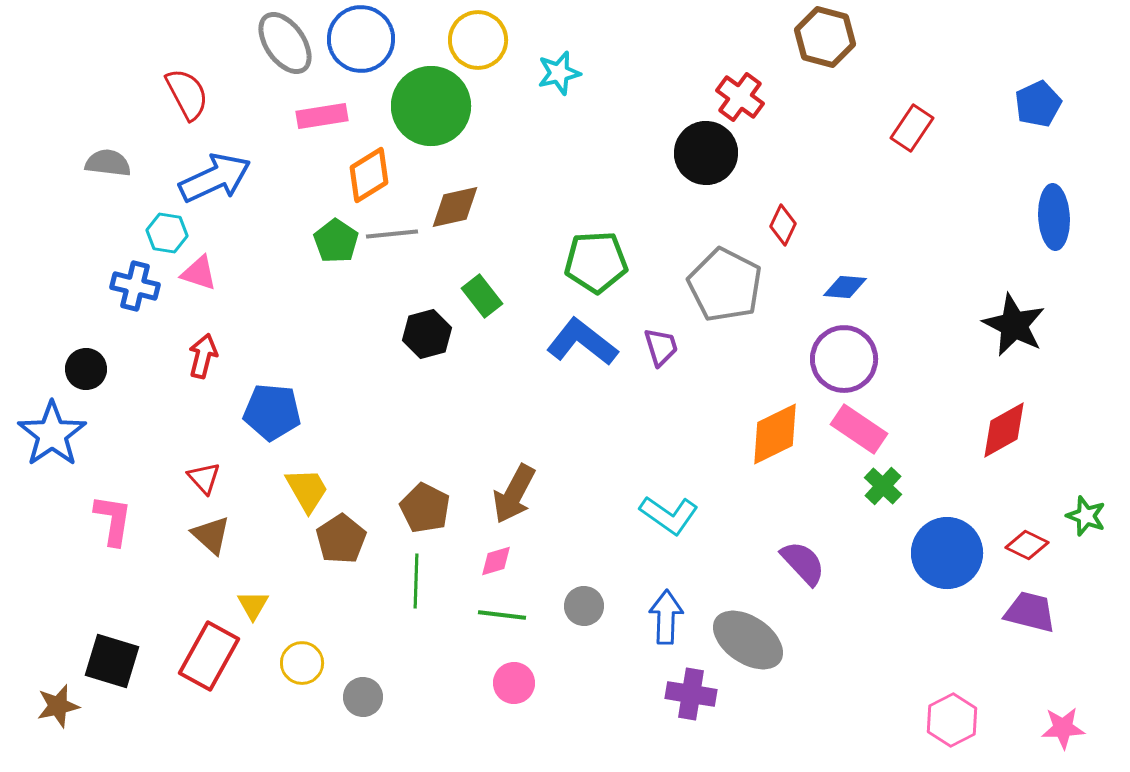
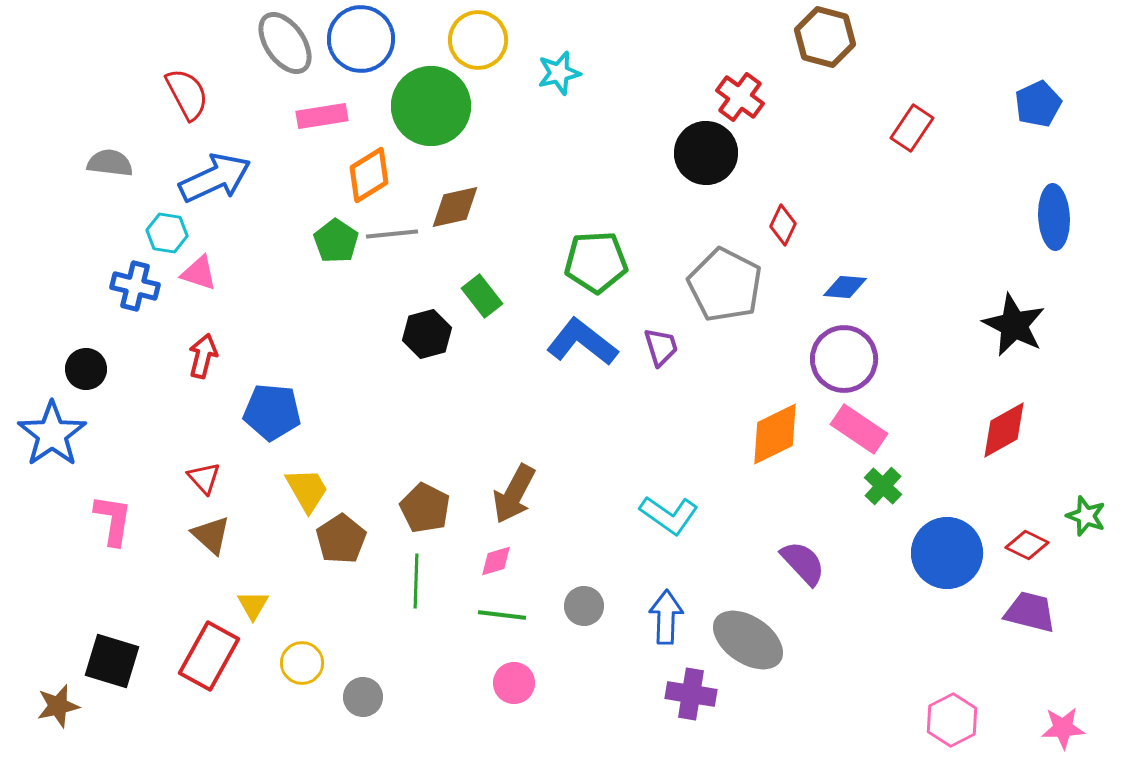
gray semicircle at (108, 163): moved 2 px right
